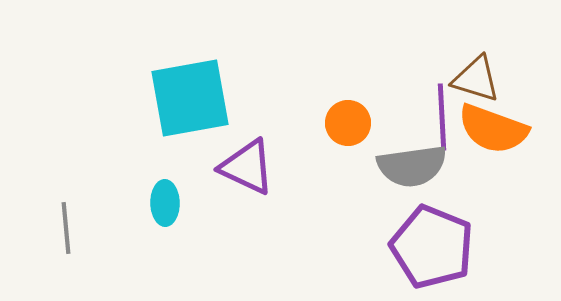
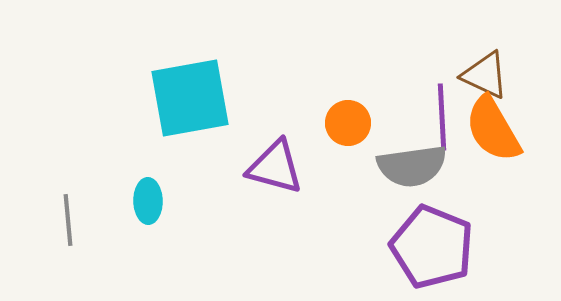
brown triangle: moved 9 px right, 4 px up; rotated 8 degrees clockwise
orange semicircle: rotated 40 degrees clockwise
purple triangle: moved 28 px right; rotated 10 degrees counterclockwise
cyan ellipse: moved 17 px left, 2 px up
gray line: moved 2 px right, 8 px up
